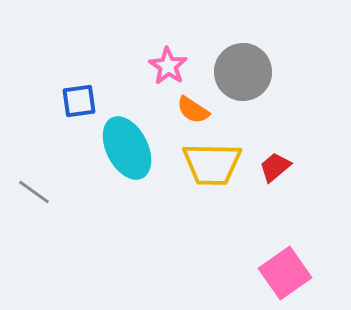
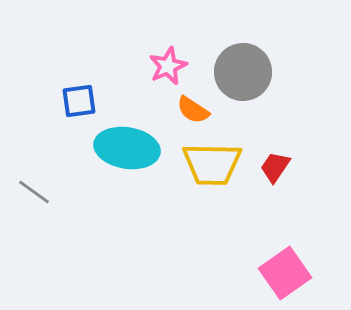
pink star: rotated 15 degrees clockwise
cyan ellipse: rotated 54 degrees counterclockwise
red trapezoid: rotated 16 degrees counterclockwise
